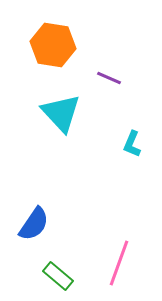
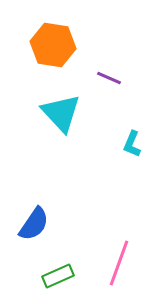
green rectangle: rotated 64 degrees counterclockwise
